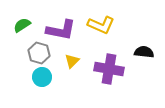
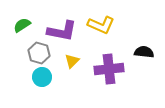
purple L-shape: moved 1 px right, 1 px down
purple cross: rotated 16 degrees counterclockwise
